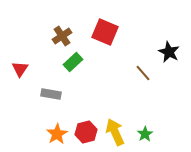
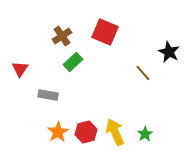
gray rectangle: moved 3 px left, 1 px down
orange star: moved 1 px right, 2 px up
